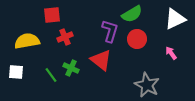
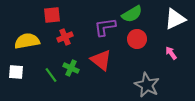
purple L-shape: moved 5 px left, 4 px up; rotated 115 degrees counterclockwise
